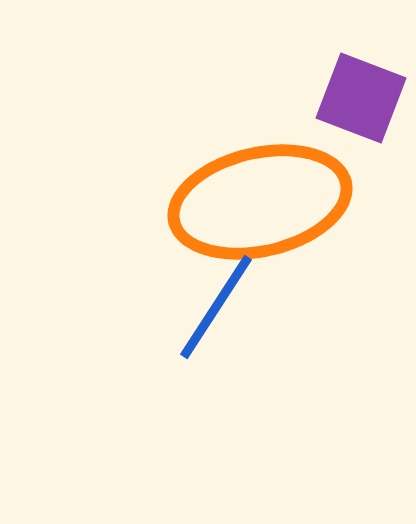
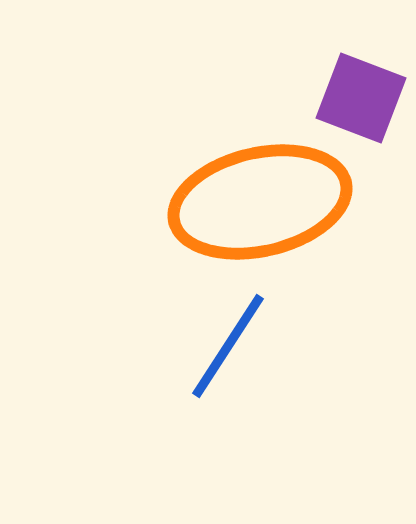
blue line: moved 12 px right, 39 px down
